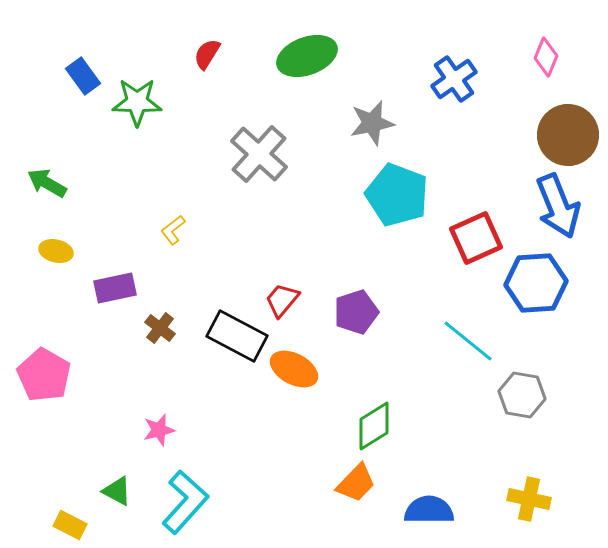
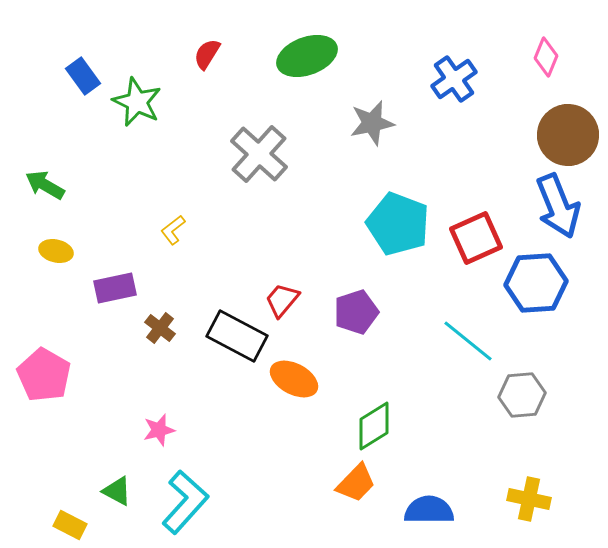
green star: rotated 24 degrees clockwise
green arrow: moved 2 px left, 2 px down
cyan pentagon: moved 1 px right, 29 px down
orange ellipse: moved 10 px down
gray hexagon: rotated 15 degrees counterclockwise
